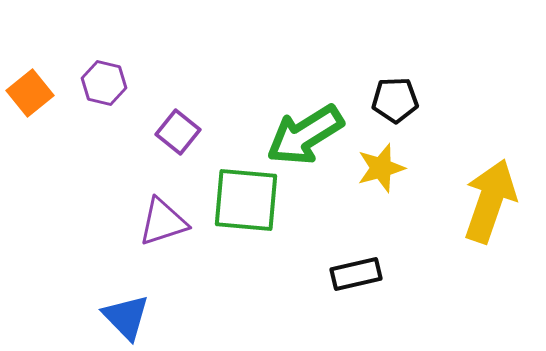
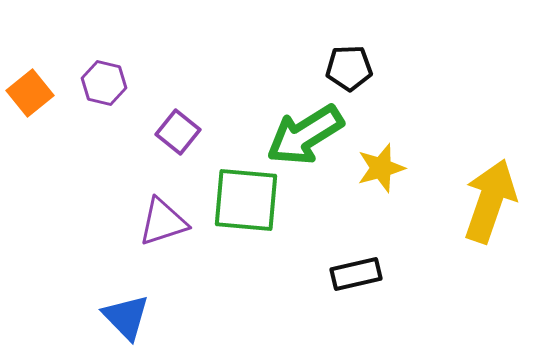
black pentagon: moved 46 px left, 32 px up
